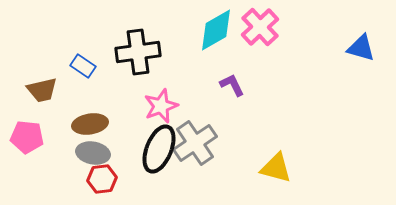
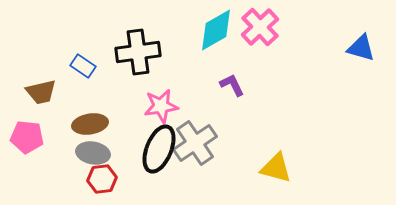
brown trapezoid: moved 1 px left, 2 px down
pink star: rotated 12 degrees clockwise
